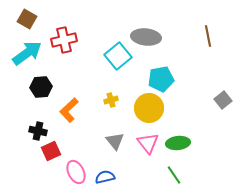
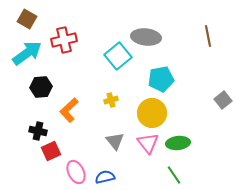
yellow circle: moved 3 px right, 5 px down
